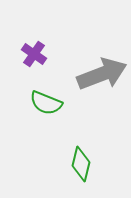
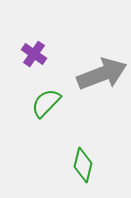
green semicircle: rotated 112 degrees clockwise
green diamond: moved 2 px right, 1 px down
